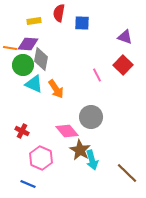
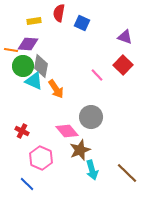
blue square: rotated 21 degrees clockwise
orange line: moved 1 px right, 2 px down
gray diamond: moved 7 px down
green circle: moved 1 px down
pink line: rotated 16 degrees counterclockwise
cyan triangle: moved 3 px up
brown star: rotated 20 degrees clockwise
cyan arrow: moved 10 px down
blue line: moved 1 px left; rotated 21 degrees clockwise
